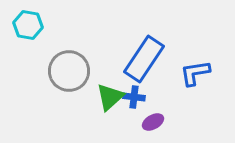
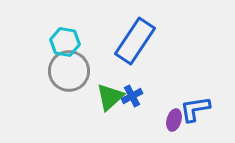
cyan hexagon: moved 37 px right, 17 px down
blue rectangle: moved 9 px left, 18 px up
blue L-shape: moved 36 px down
blue cross: moved 2 px left, 1 px up; rotated 35 degrees counterclockwise
purple ellipse: moved 21 px right, 2 px up; rotated 45 degrees counterclockwise
